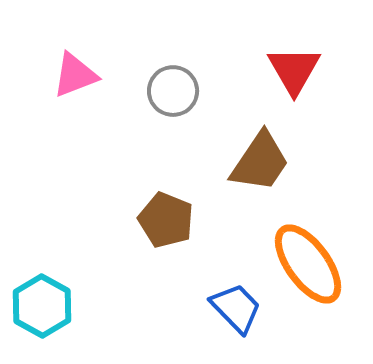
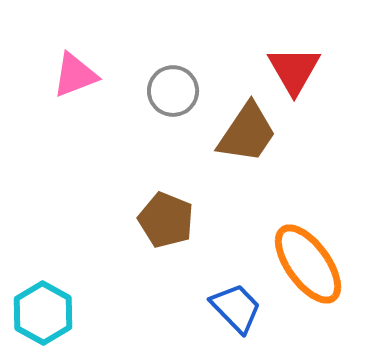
brown trapezoid: moved 13 px left, 29 px up
cyan hexagon: moved 1 px right, 7 px down
